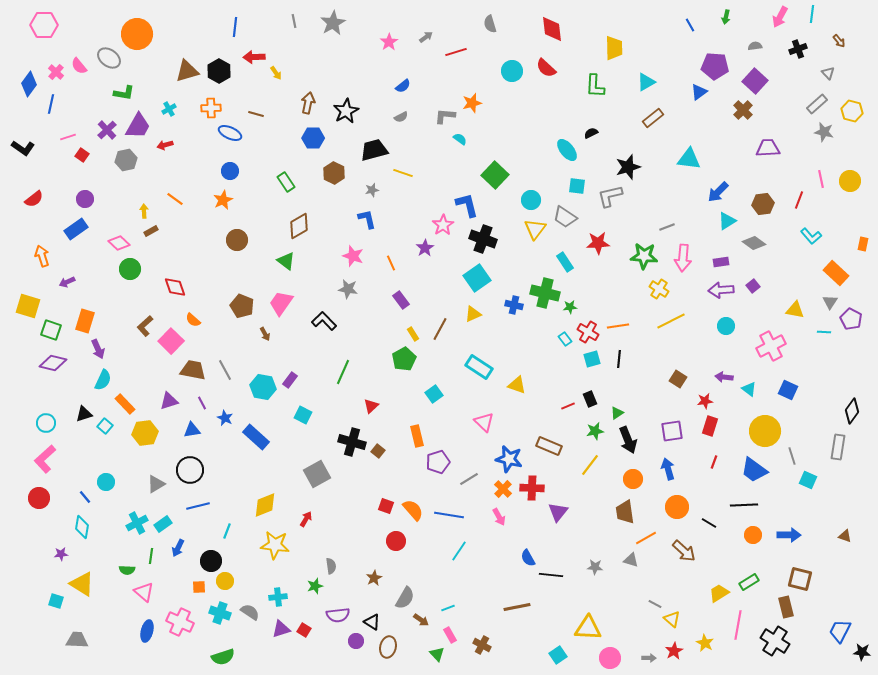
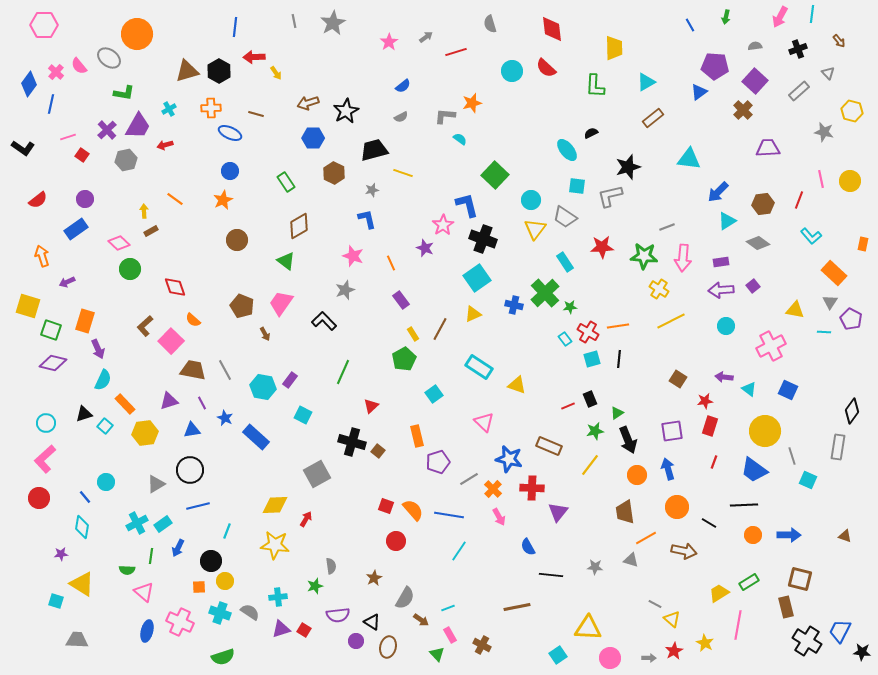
brown arrow at (308, 103): rotated 120 degrees counterclockwise
gray rectangle at (817, 104): moved 18 px left, 13 px up
red semicircle at (34, 199): moved 4 px right, 1 px down
red star at (598, 243): moved 4 px right, 4 px down
gray diamond at (754, 243): moved 4 px right
purple star at (425, 248): rotated 18 degrees counterclockwise
orange rectangle at (836, 273): moved 2 px left
gray star at (348, 289): moved 3 px left, 1 px down; rotated 30 degrees counterclockwise
green cross at (545, 293): rotated 32 degrees clockwise
orange circle at (633, 479): moved 4 px right, 4 px up
orange cross at (503, 489): moved 10 px left
yellow diamond at (265, 505): moved 10 px right; rotated 20 degrees clockwise
brown arrow at (684, 551): rotated 30 degrees counterclockwise
blue semicircle at (528, 558): moved 11 px up
black cross at (775, 641): moved 32 px right
